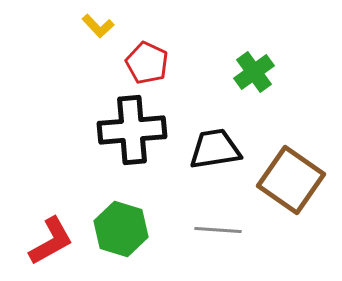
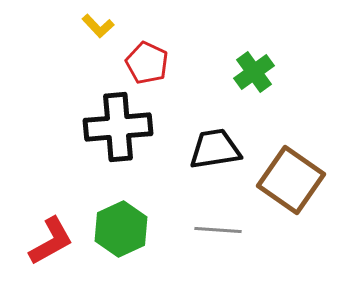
black cross: moved 14 px left, 3 px up
green hexagon: rotated 18 degrees clockwise
